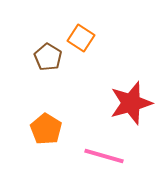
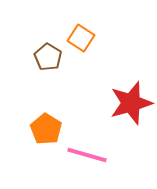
pink line: moved 17 px left, 1 px up
